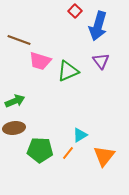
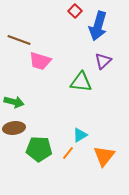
purple triangle: moved 2 px right; rotated 24 degrees clockwise
green triangle: moved 13 px right, 11 px down; rotated 30 degrees clockwise
green arrow: moved 1 px left, 1 px down; rotated 36 degrees clockwise
green pentagon: moved 1 px left, 1 px up
